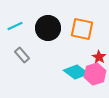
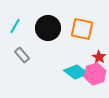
cyan line: rotated 35 degrees counterclockwise
